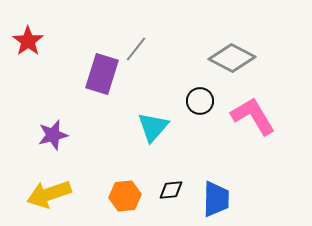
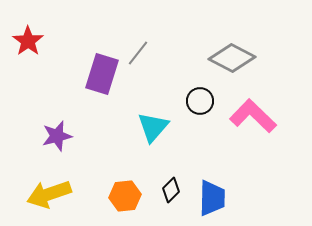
gray line: moved 2 px right, 4 px down
pink L-shape: rotated 15 degrees counterclockwise
purple star: moved 4 px right, 1 px down
black diamond: rotated 40 degrees counterclockwise
blue trapezoid: moved 4 px left, 1 px up
